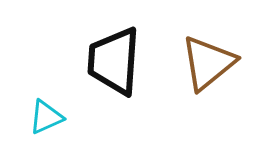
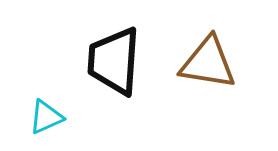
brown triangle: rotated 48 degrees clockwise
